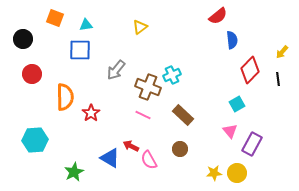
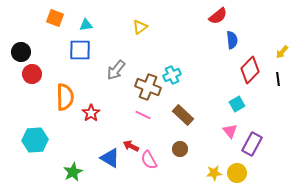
black circle: moved 2 px left, 13 px down
green star: moved 1 px left
